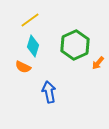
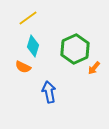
yellow line: moved 2 px left, 2 px up
green hexagon: moved 4 px down
orange arrow: moved 4 px left, 5 px down
